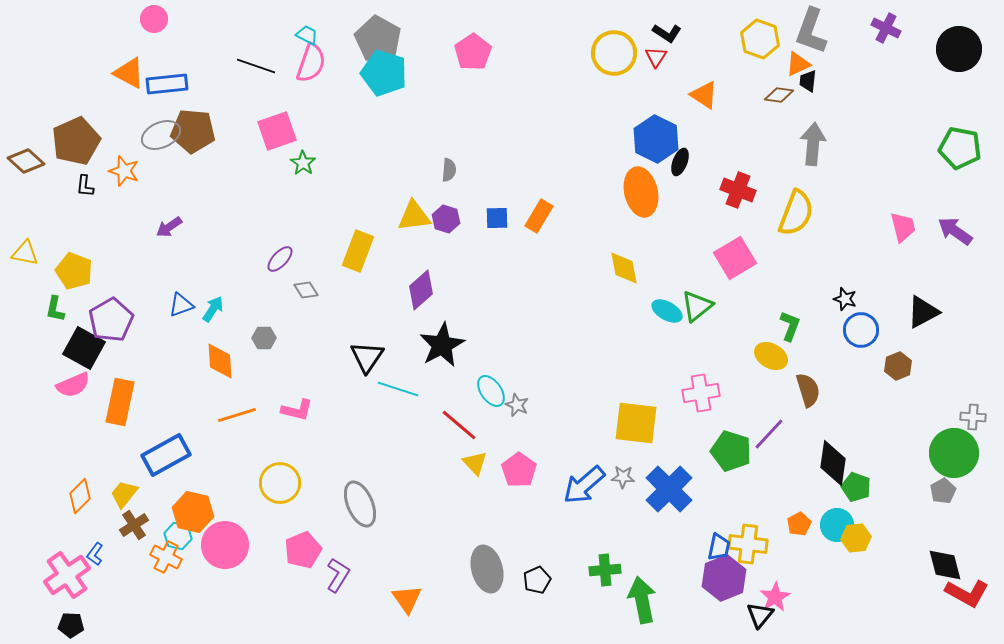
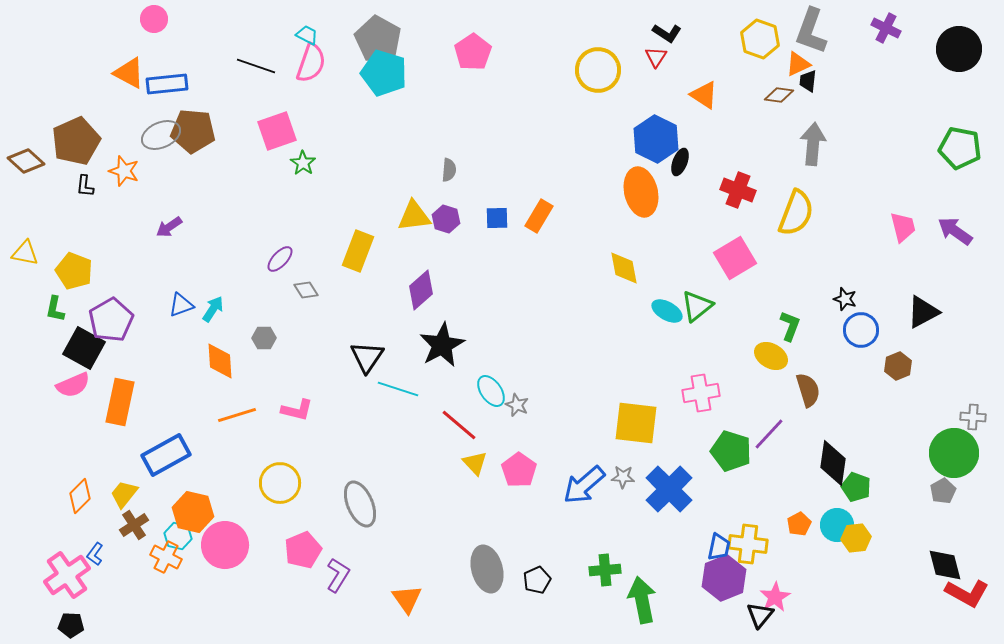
yellow circle at (614, 53): moved 16 px left, 17 px down
